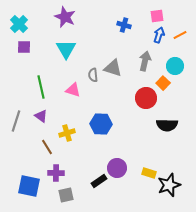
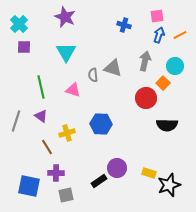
cyan triangle: moved 3 px down
